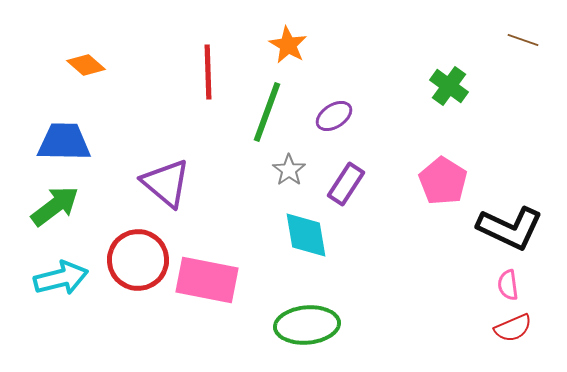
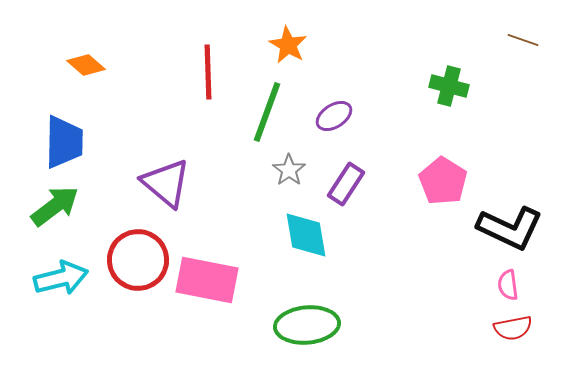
green cross: rotated 21 degrees counterclockwise
blue trapezoid: rotated 90 degrees clockwise
red semicircle: rotated 12 degrees clockwise
